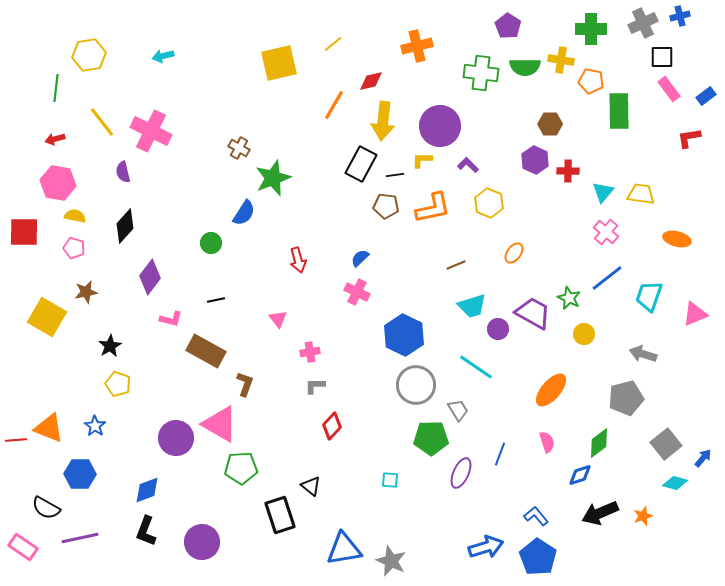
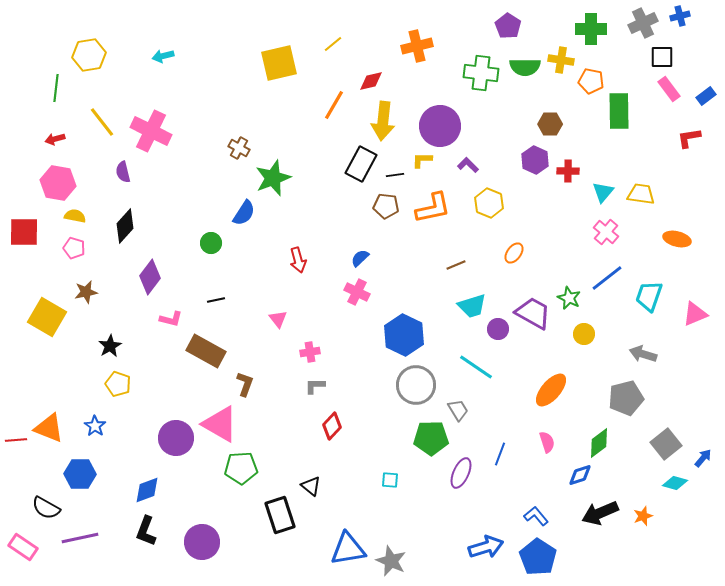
blue triangle at (344, 549): moved 4 px right
